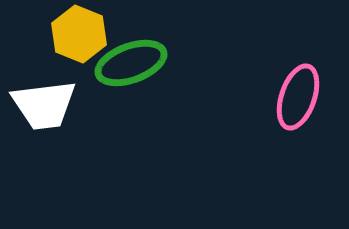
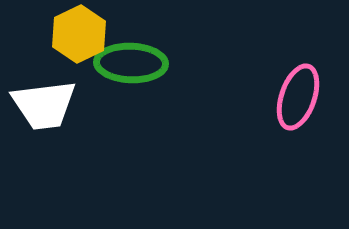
yellow hexagon: rotated 12 degrees clockwise
green ellipse: rotated 22 degrees clockwise
